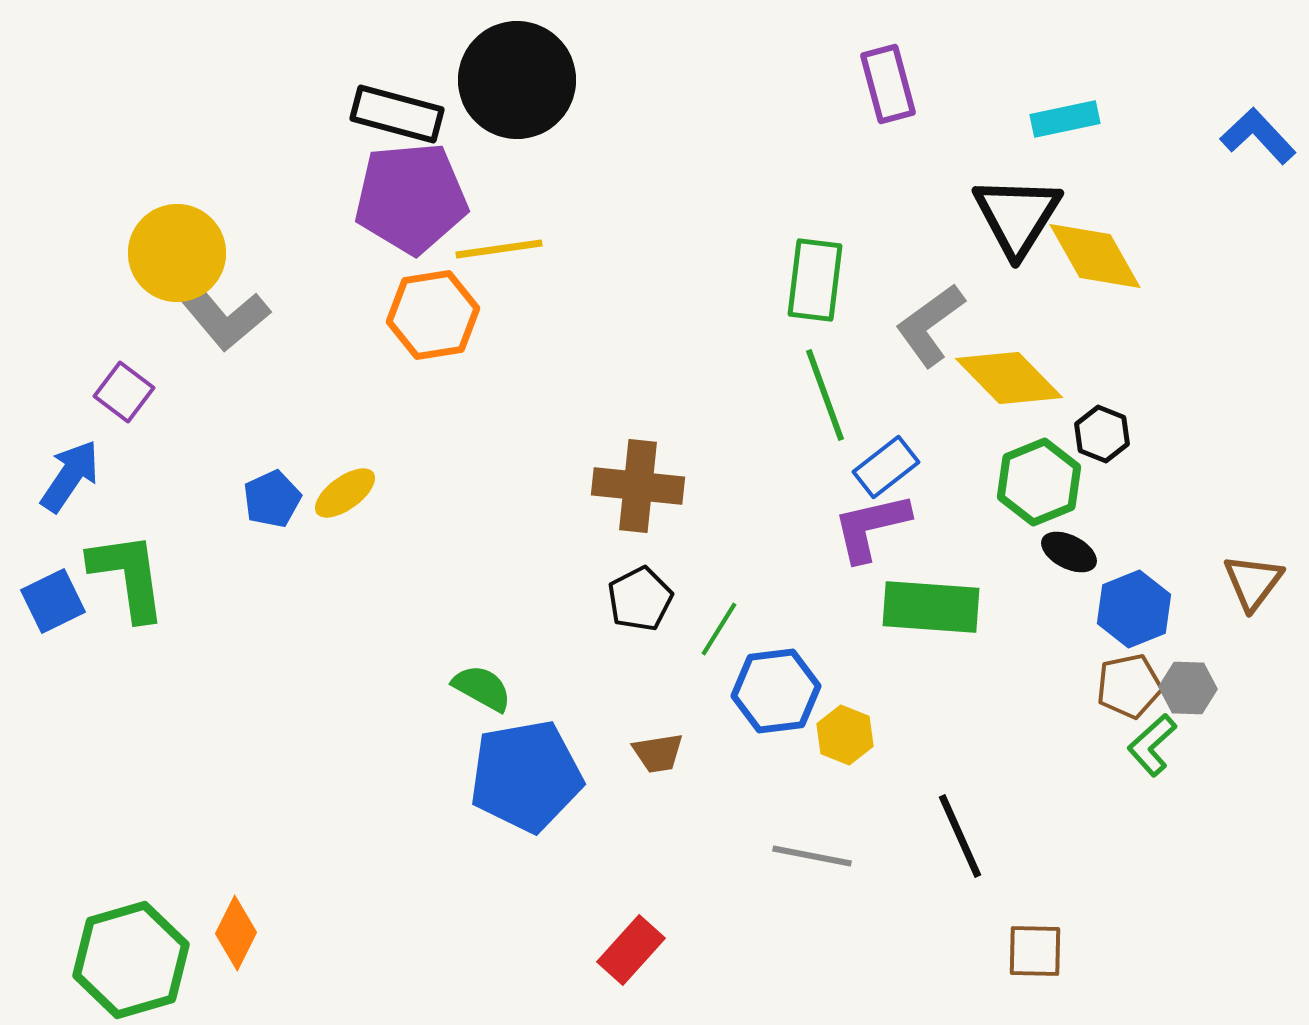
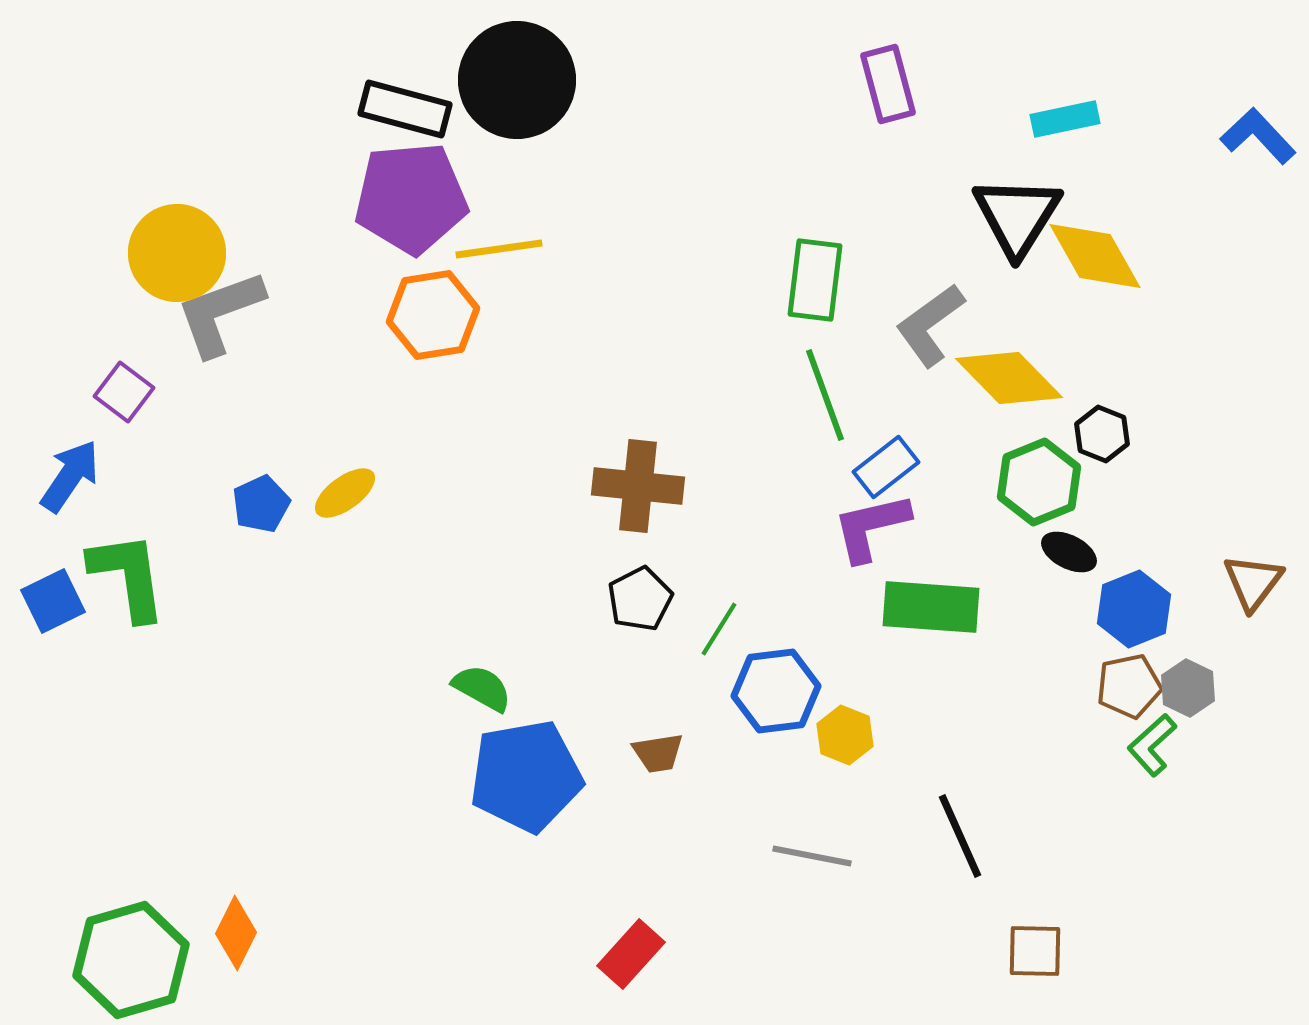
black rectangle at (397, 114): moved 8 px right, 5 px up
gray L-shape at (220, 313): rotated 110 degrees clockwise
blue pentagon at (272, 499): moved 11 px left, 5 px down
gray hexagon at (1188, 688): rotated 24 degrees clockwise
red rectangle at (631, 950): moved 4 px down
